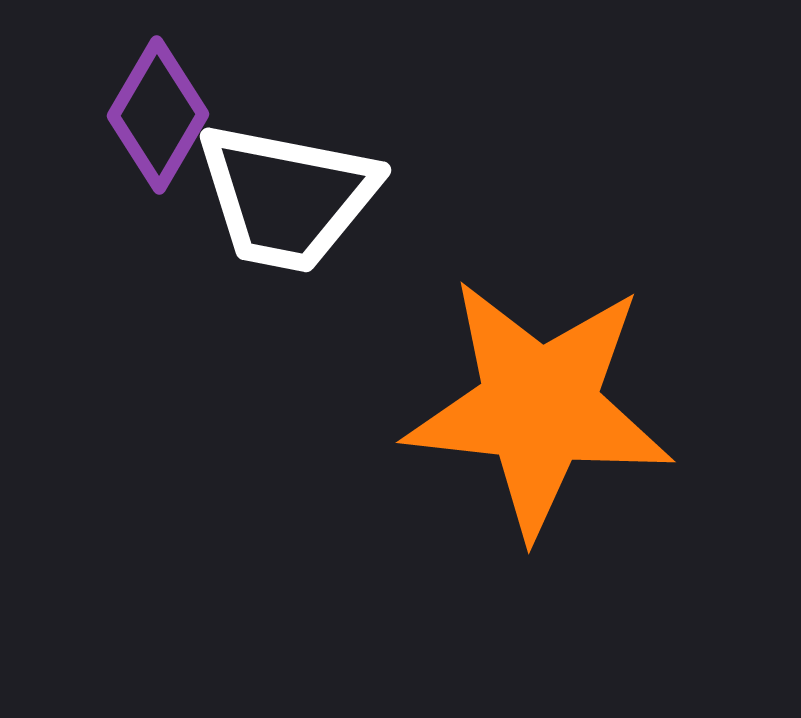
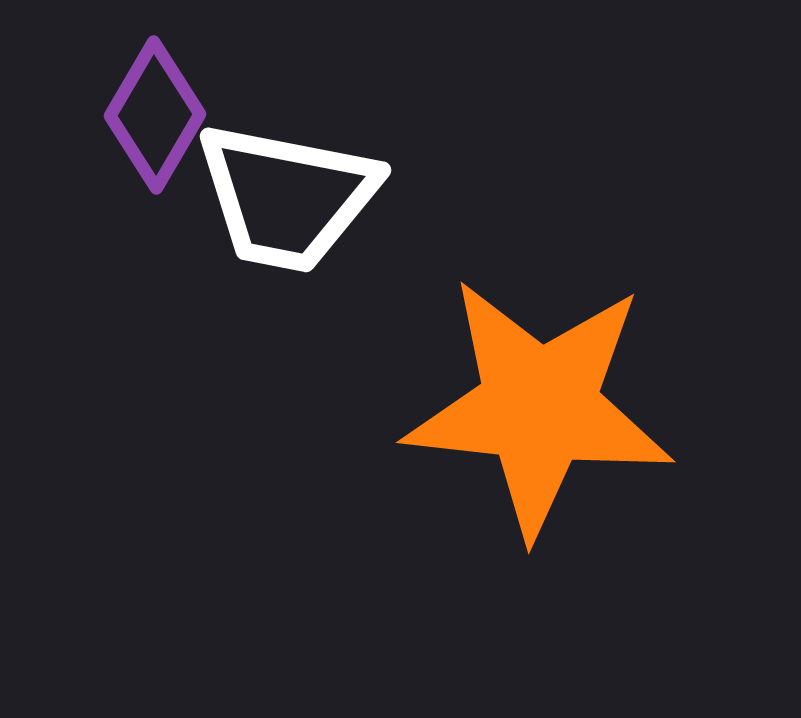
purple diamond: moved 3 px left
